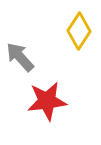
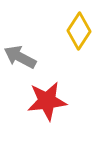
gray arrow: rotated 20 degrees counterclockwise
